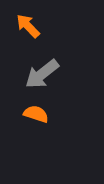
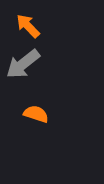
gray arrow: moved 19 px left, 10 px up
